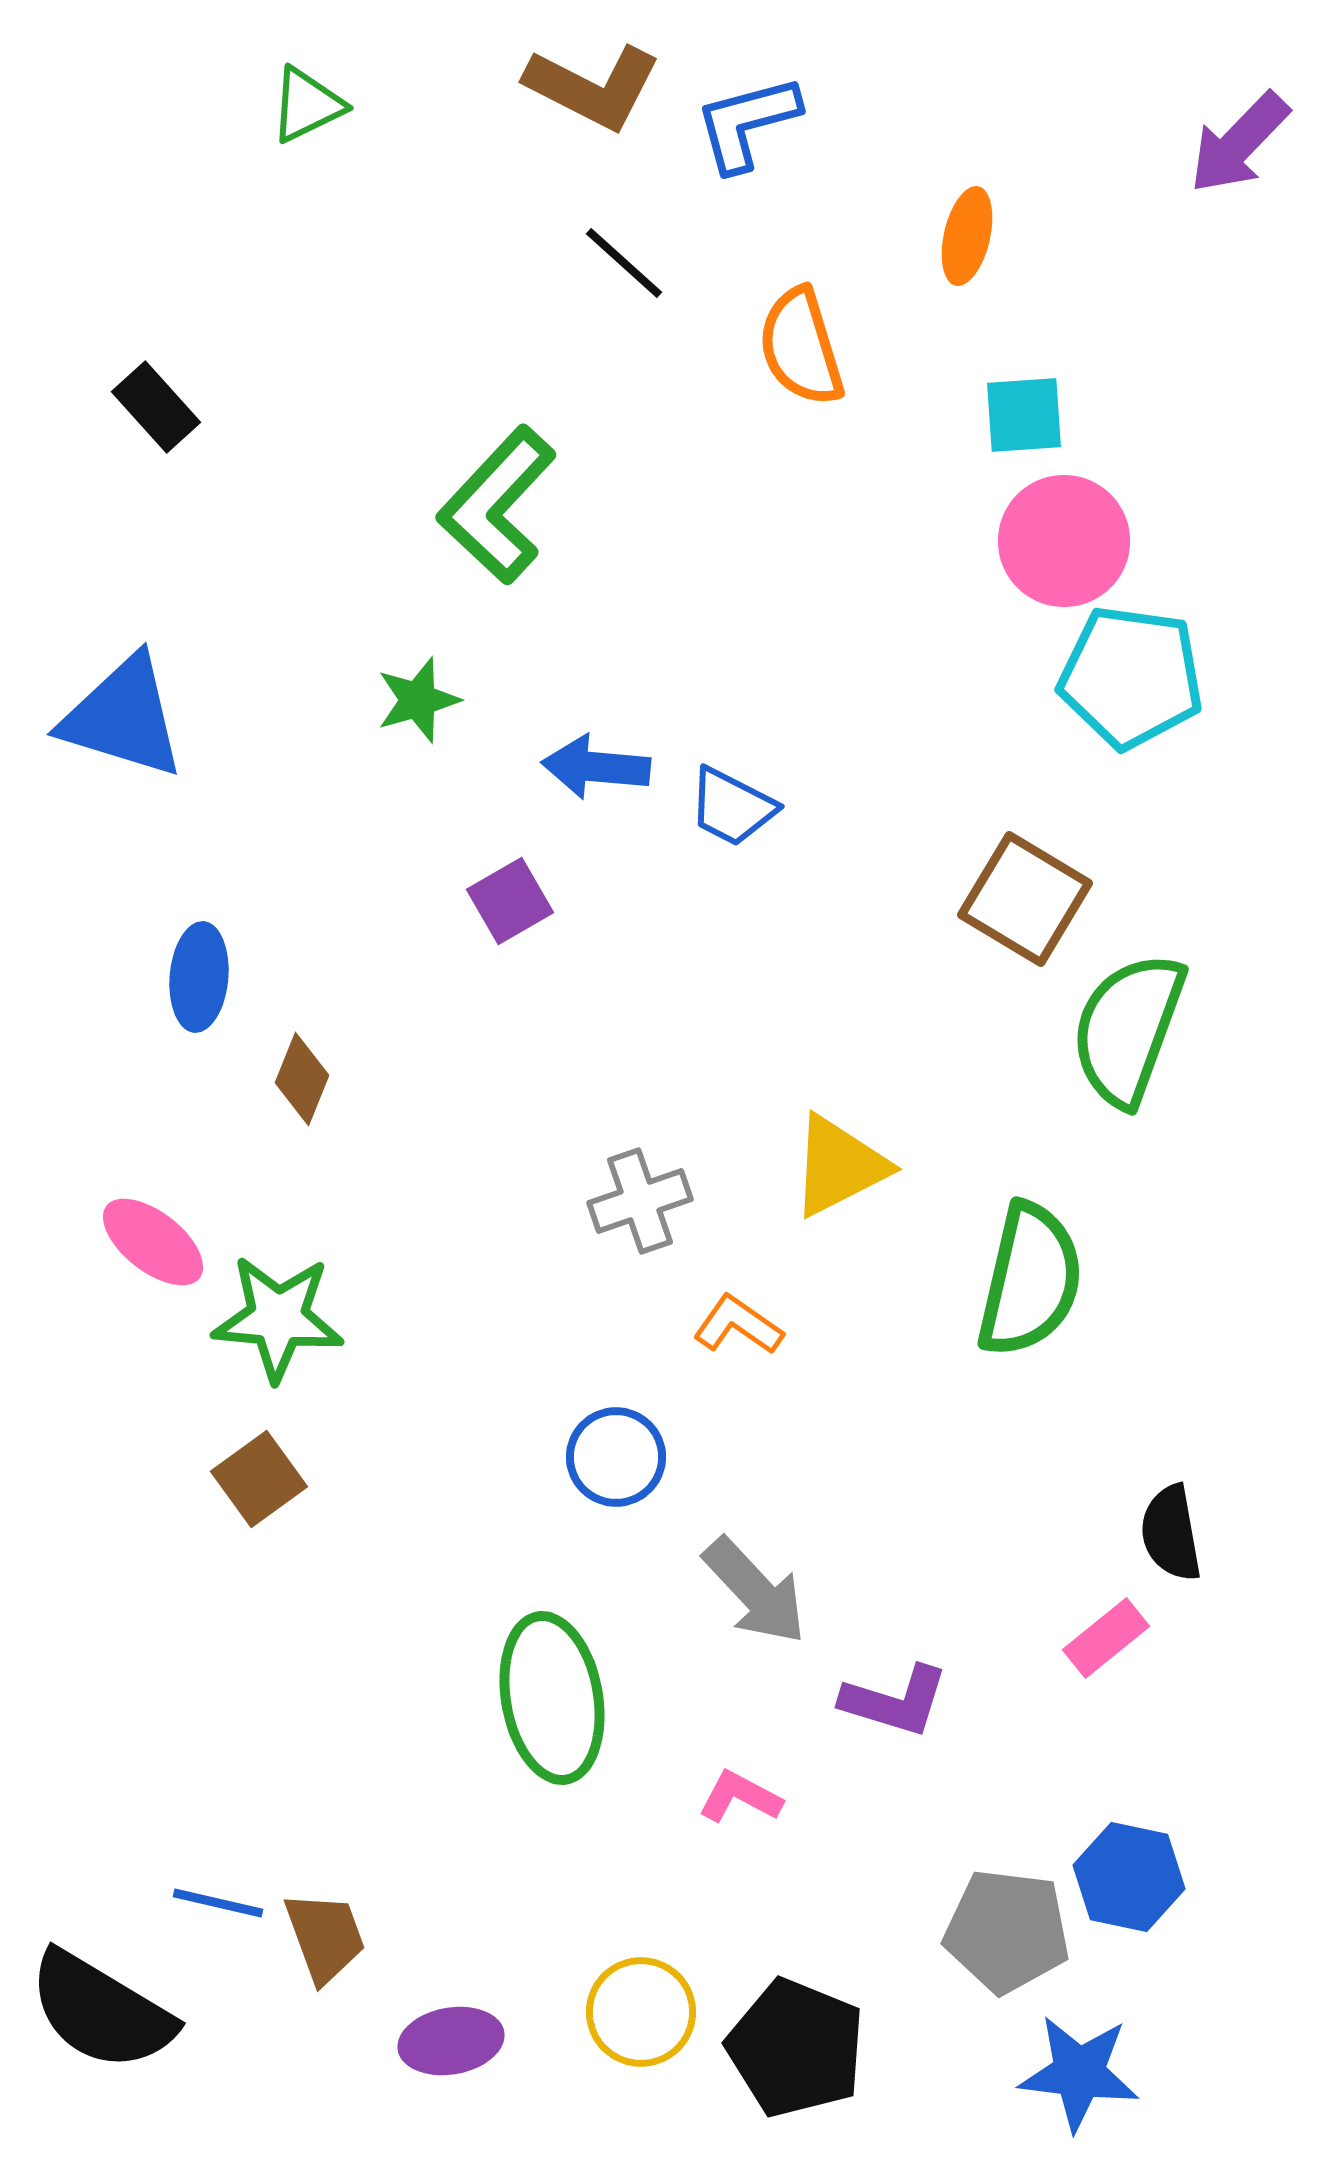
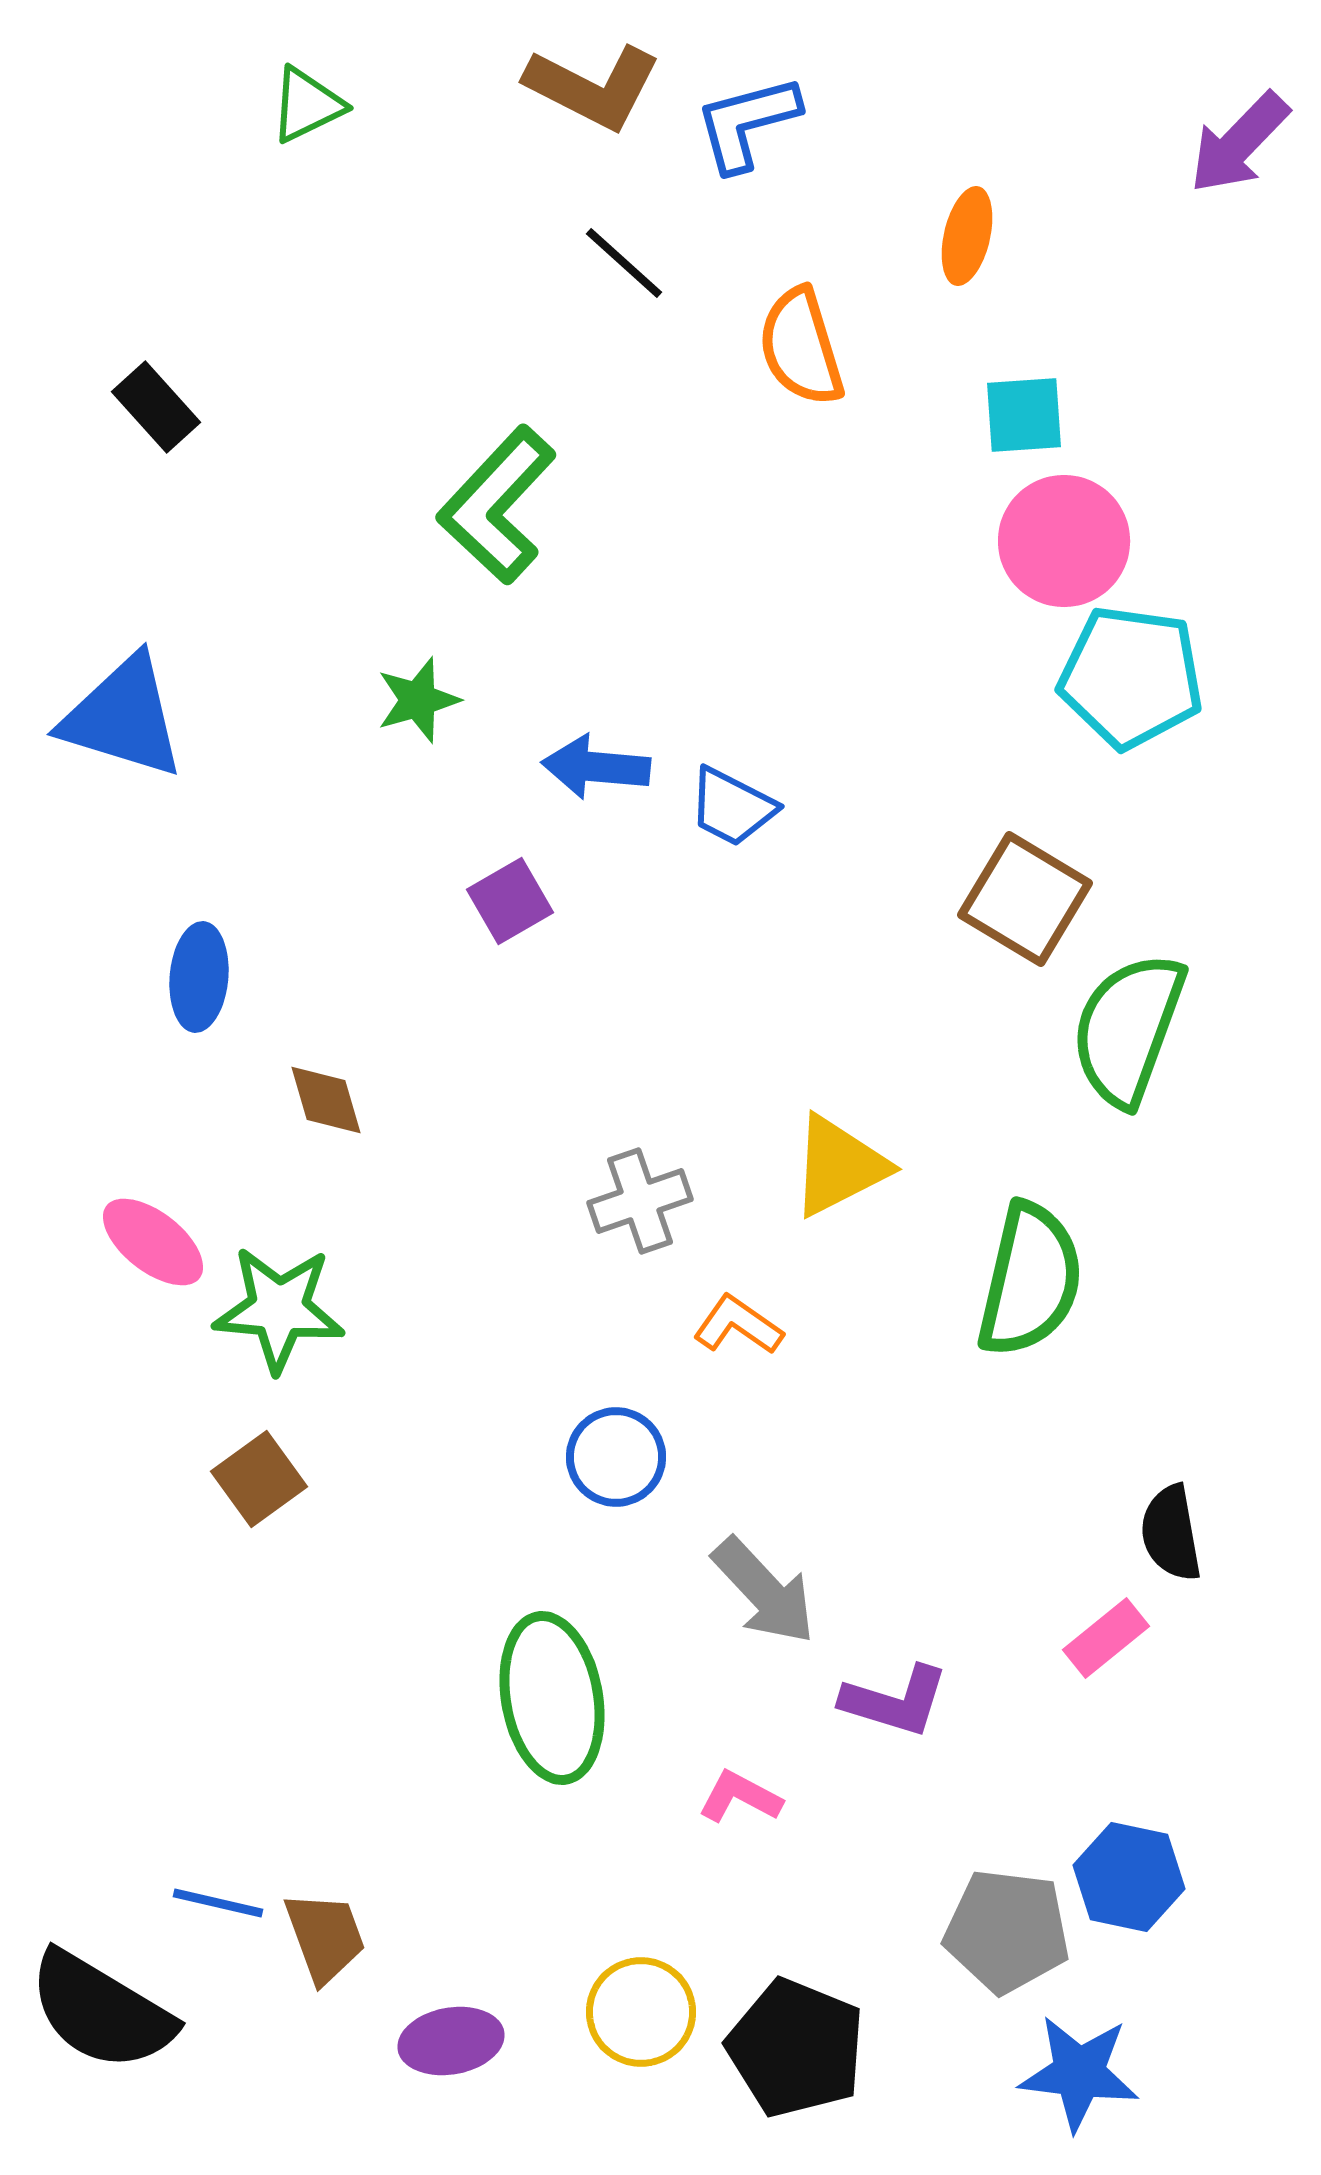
brown diamond at (302, 1079): moved 24 px right, 21 px down; rotated 38 degrees counterclockwise
green star at (278, 1318): moved 1 px right, 9 px up
gray arrow at (755, 1591): moved 9 px right
